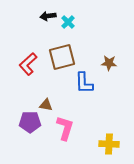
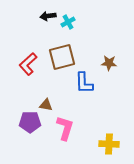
cyan cross: rotated 16 degrees clockwise
